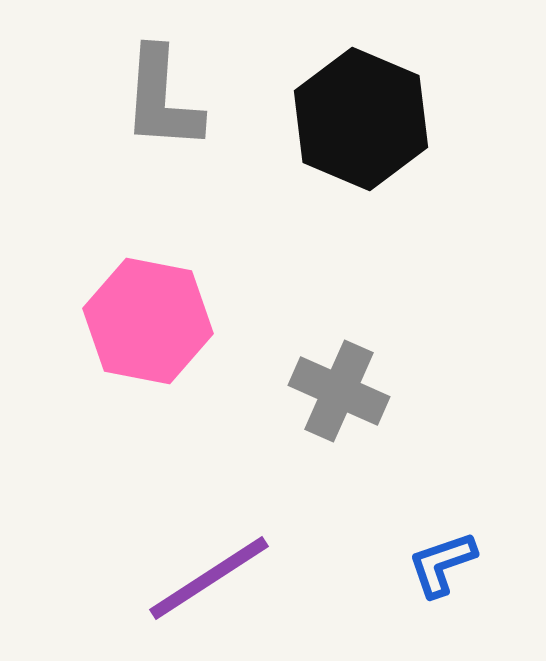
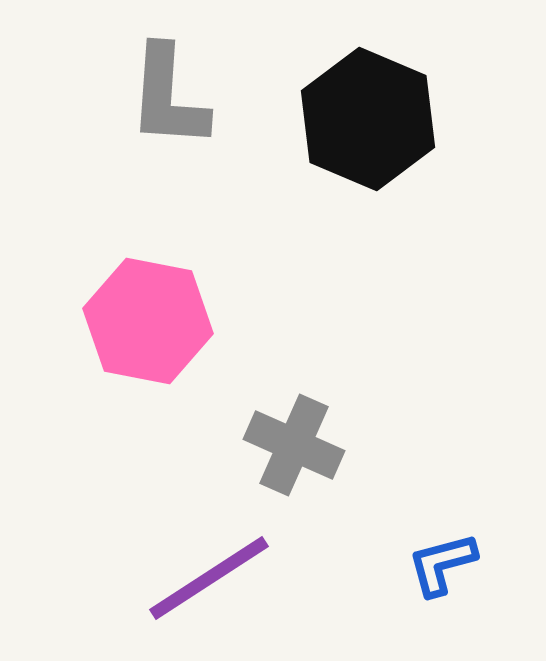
gray L-shape: moved 6 px right, 2 px up
black hexagon: moved 7 px right
gray cross: moved 45 px left, 54 px down
blue L-shape: rotated 4 degrees clockwise
